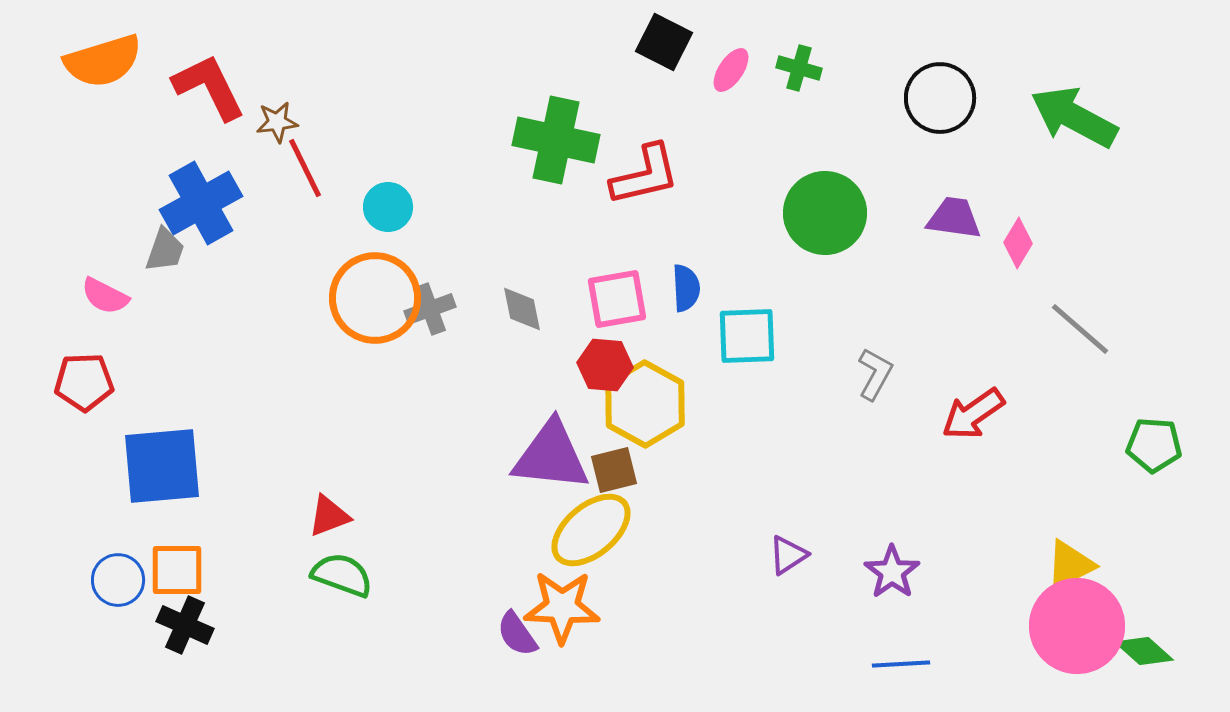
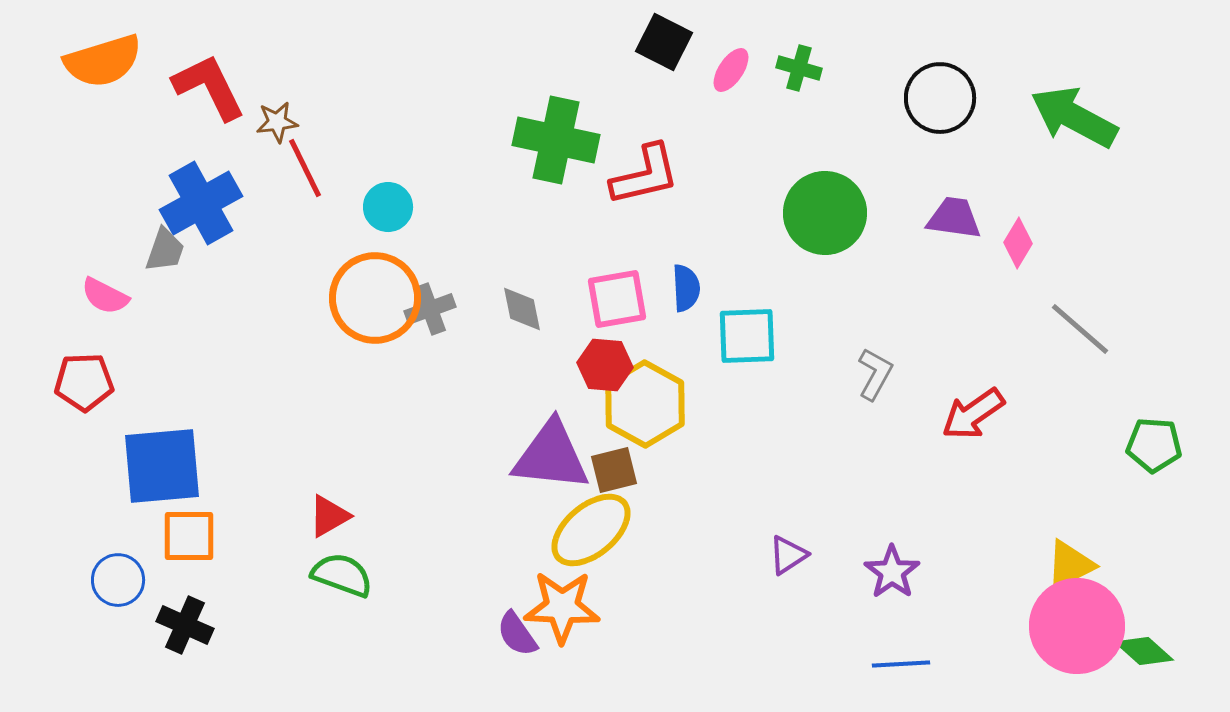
red triangle at (329, 516): rotated 9 degrees counterclockwise
orange square at (177, 570): moved 12 px right, 34 px up
